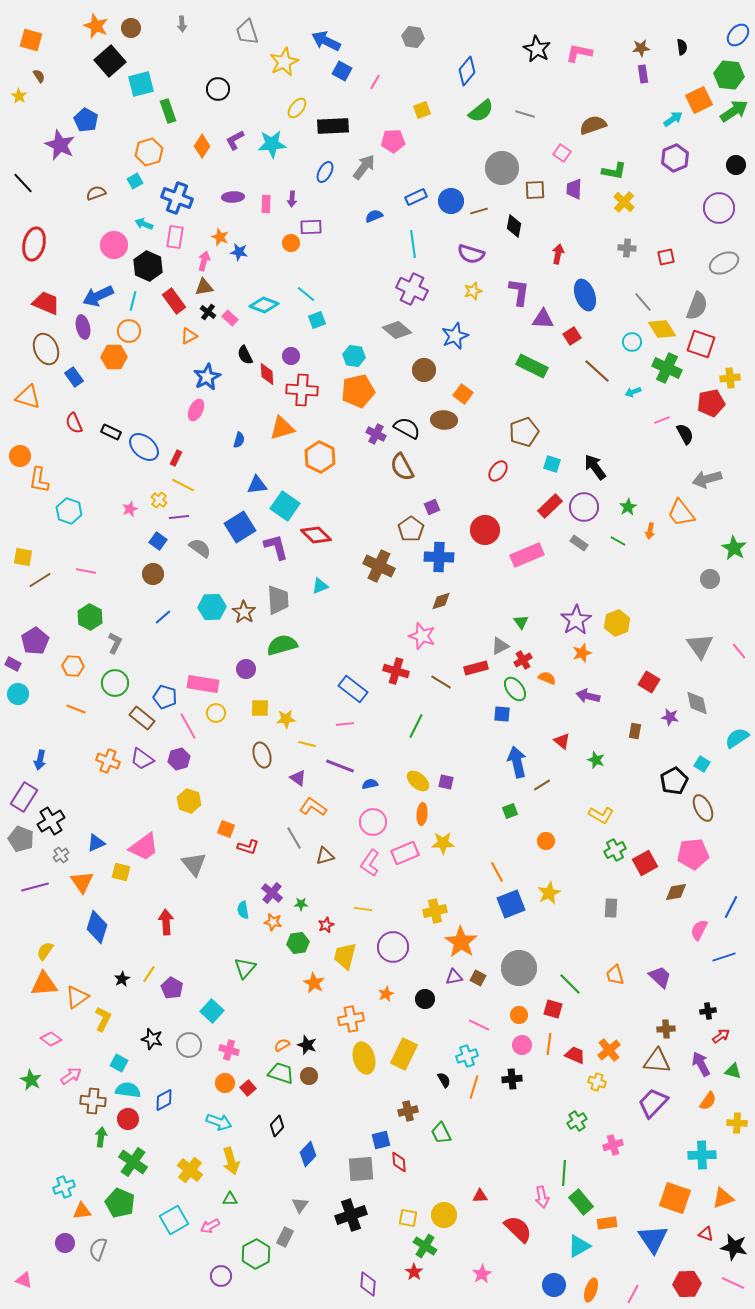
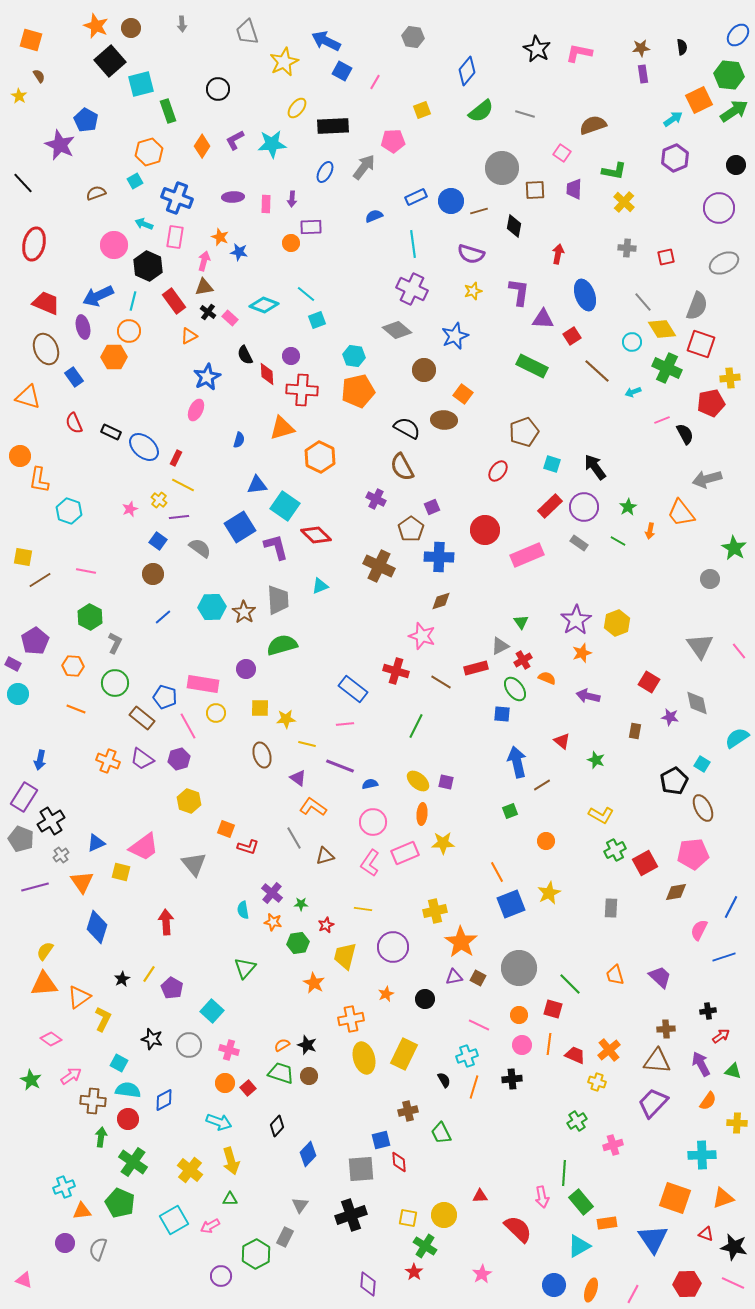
purple cross at (376, 434): moved 65 px down
orange triangle at (77, 997): moved 2 px right
